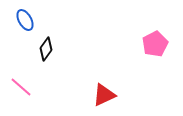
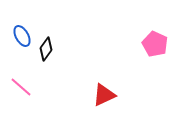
blue ellipse: moved 3 px left, 16 px down
pink pentagon: rotated 20 degrees counterclockwise
